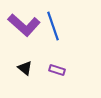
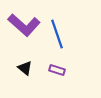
blue line: moved 4 px right, 8 px down
